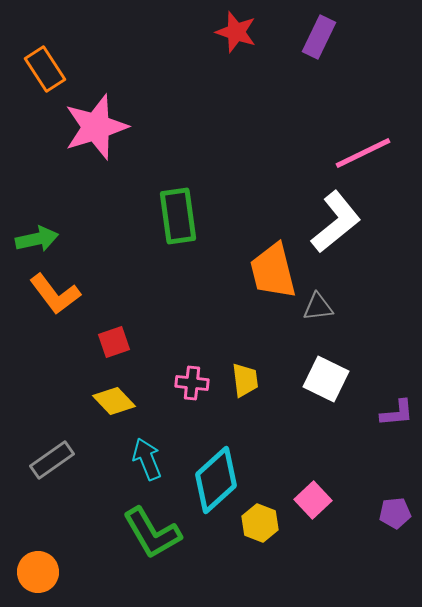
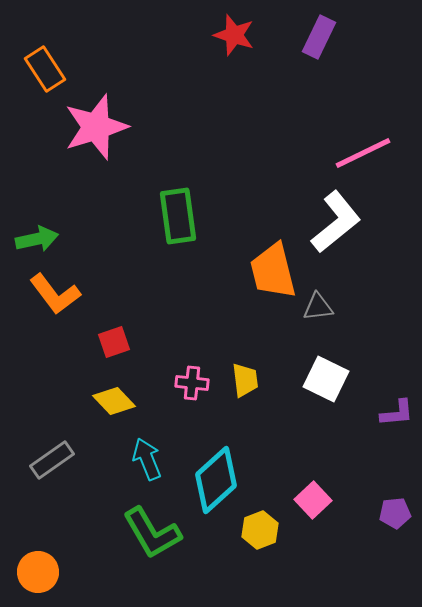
red star: moved 2 px left, 3 px down
yellow hexagon: moved 7 px down; rotated 18 degrees clockwise
